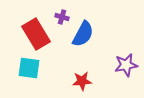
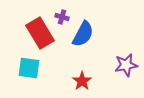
red rectangle: moved 4 px right, 1 px up
red star: rotated 30 degrees counterclockwise
